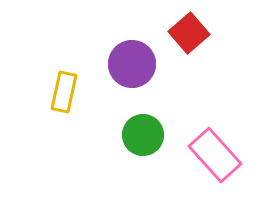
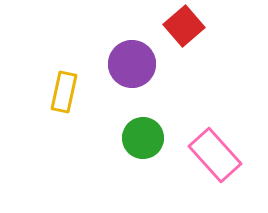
red square: moved 5 px left, 7 px up
green circle: moved 3 px down
